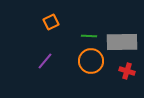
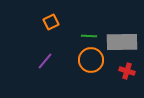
orange circle: moved 1 px up
